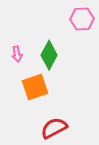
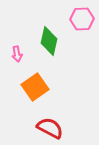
green diamond: moved 14 px up; rotated 16 degrees counterclockwise
orange square: rotated 16 degrees counterclockwise
red semicircle: moved 4 px left; rotated 56 degrees clockwise
